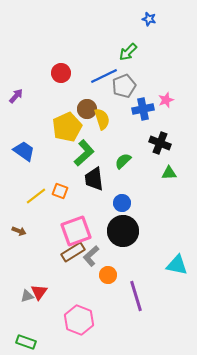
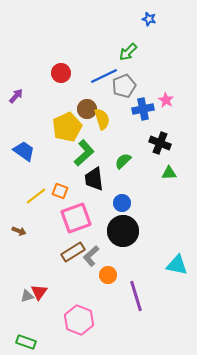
pink star: rotated 21 degrees counterclockwise
pink square: moved 13 px up
